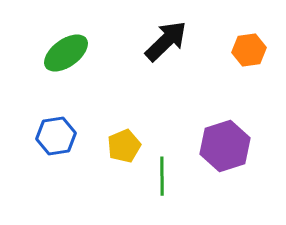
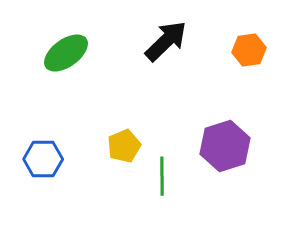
blue hexagon: moved 13 px left, 23 px down; rotated 9 degrees clockwise
